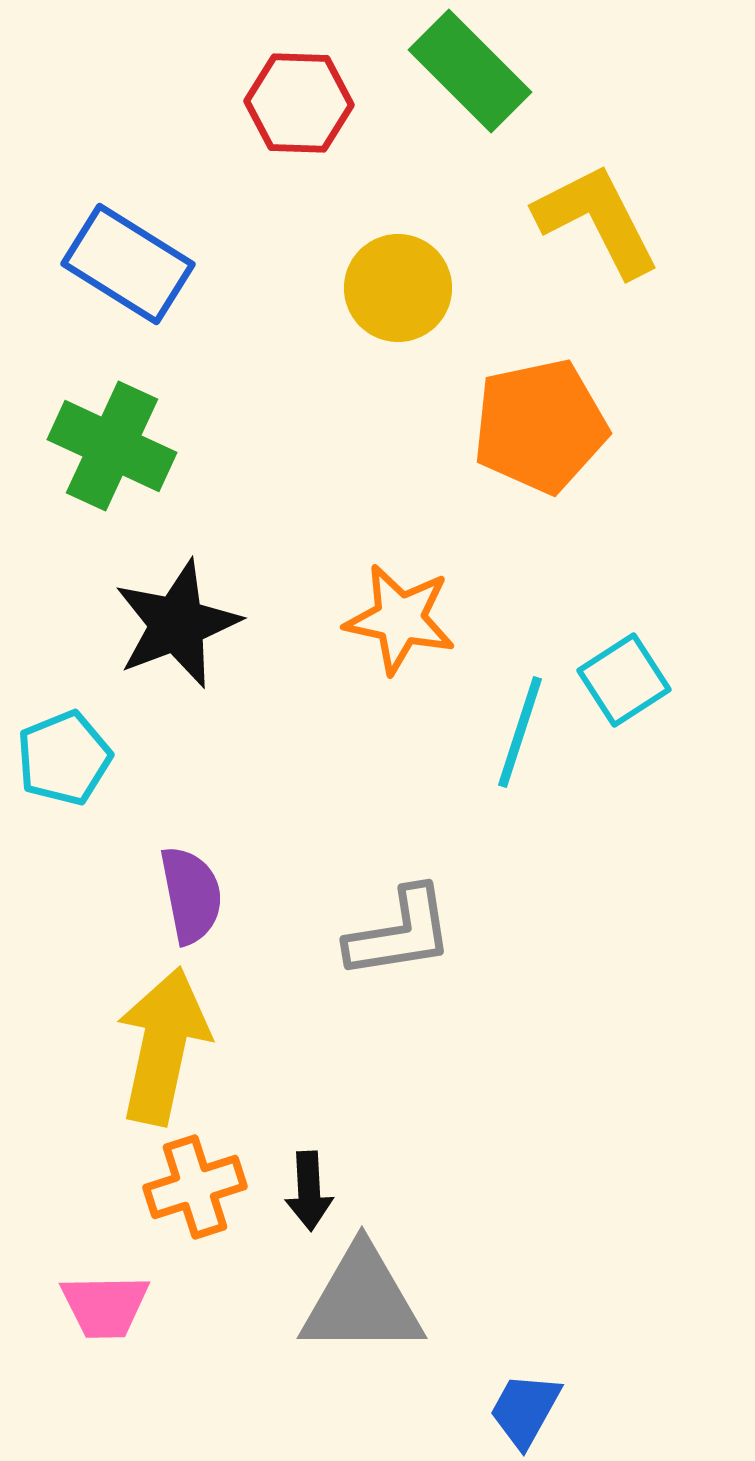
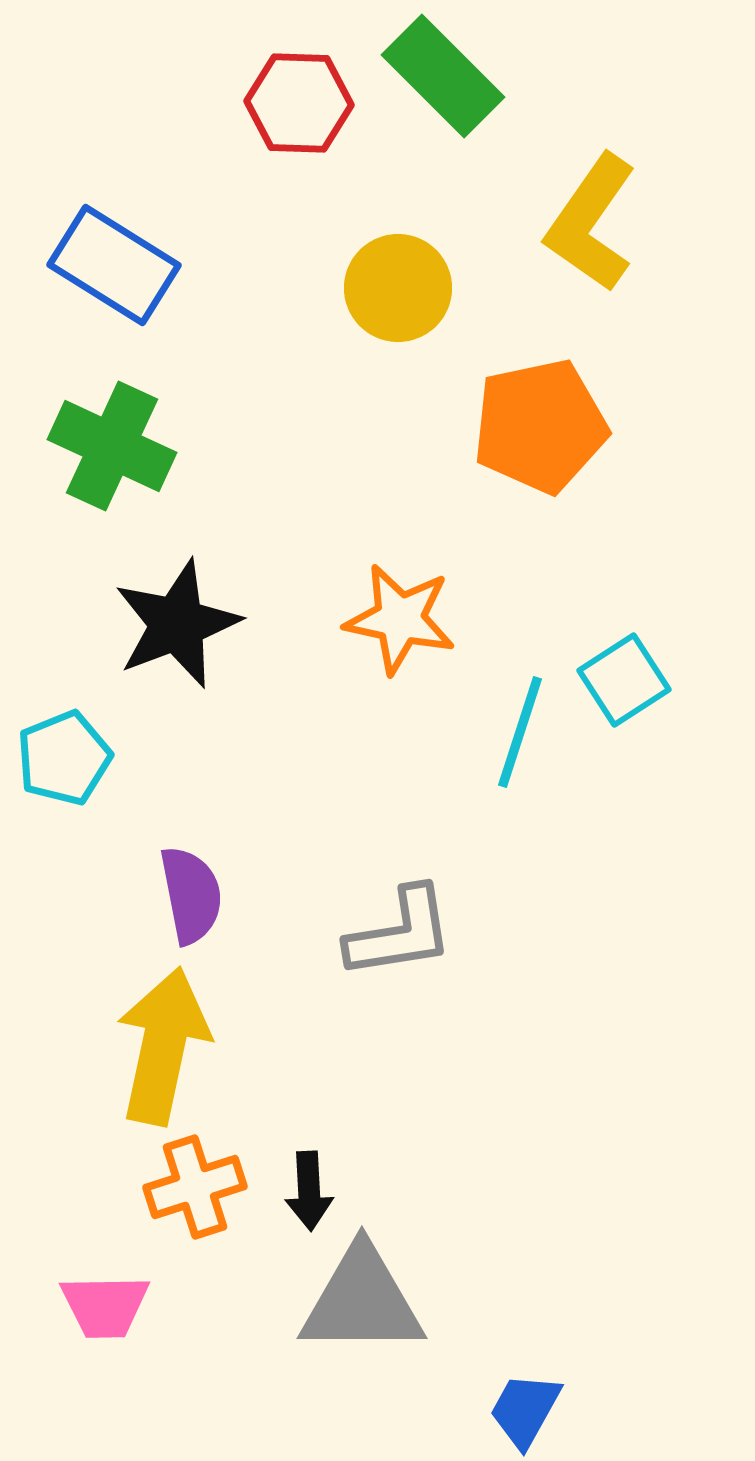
green rectangle: moved 27 px left, 5 px down
yellow L-shape: moved 6 px left, 3 px down; rotated 118 degrees counterclockwise
blue rectangle: moved 14 px left, 1 px down
